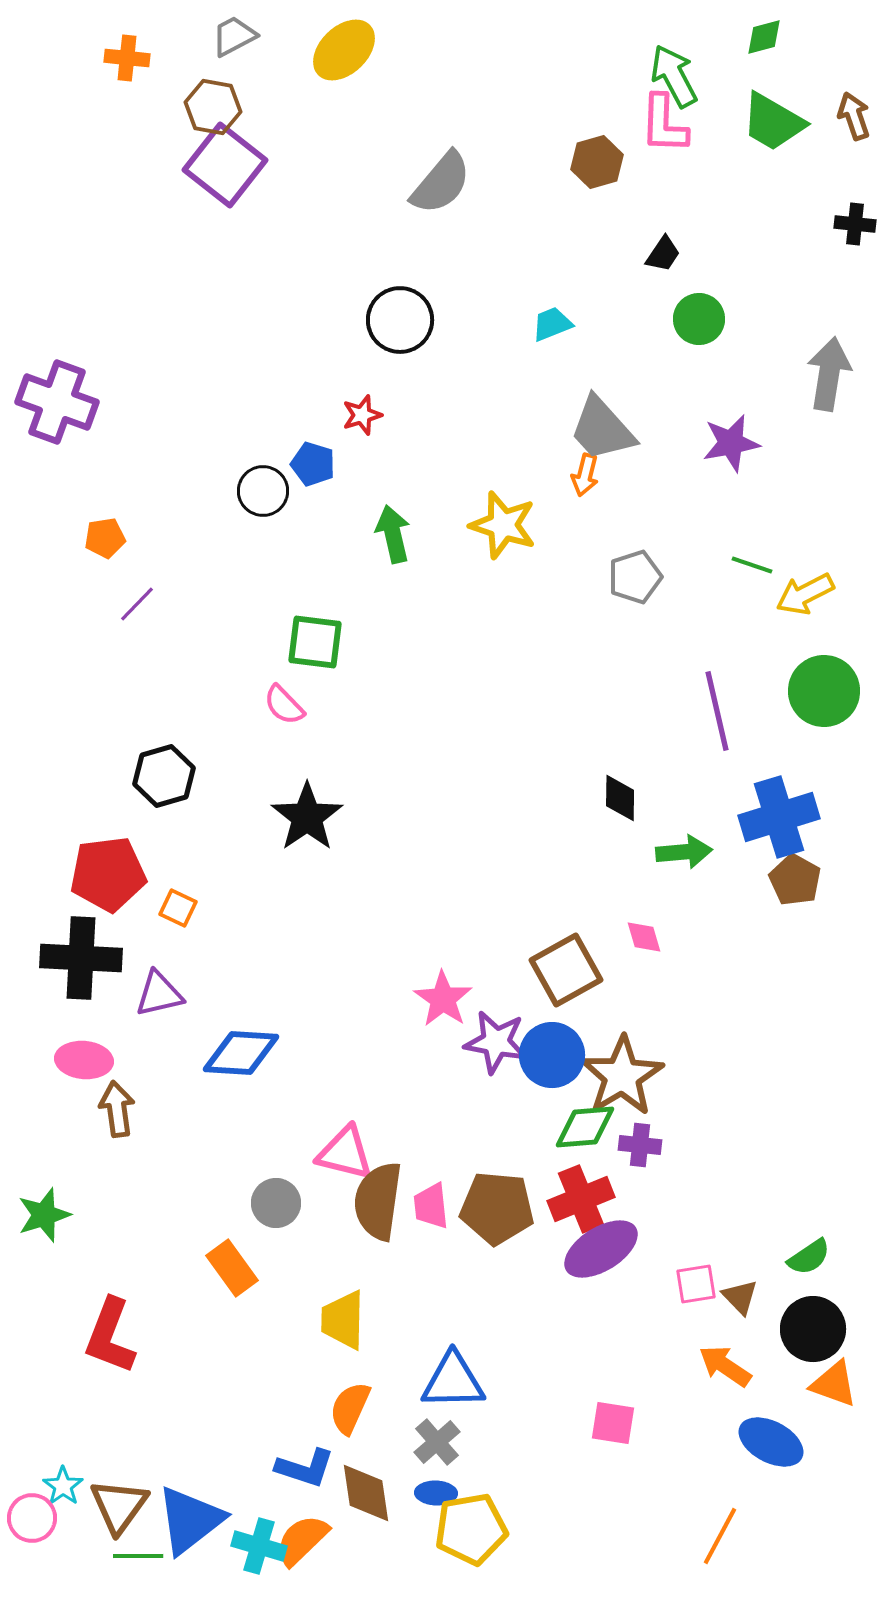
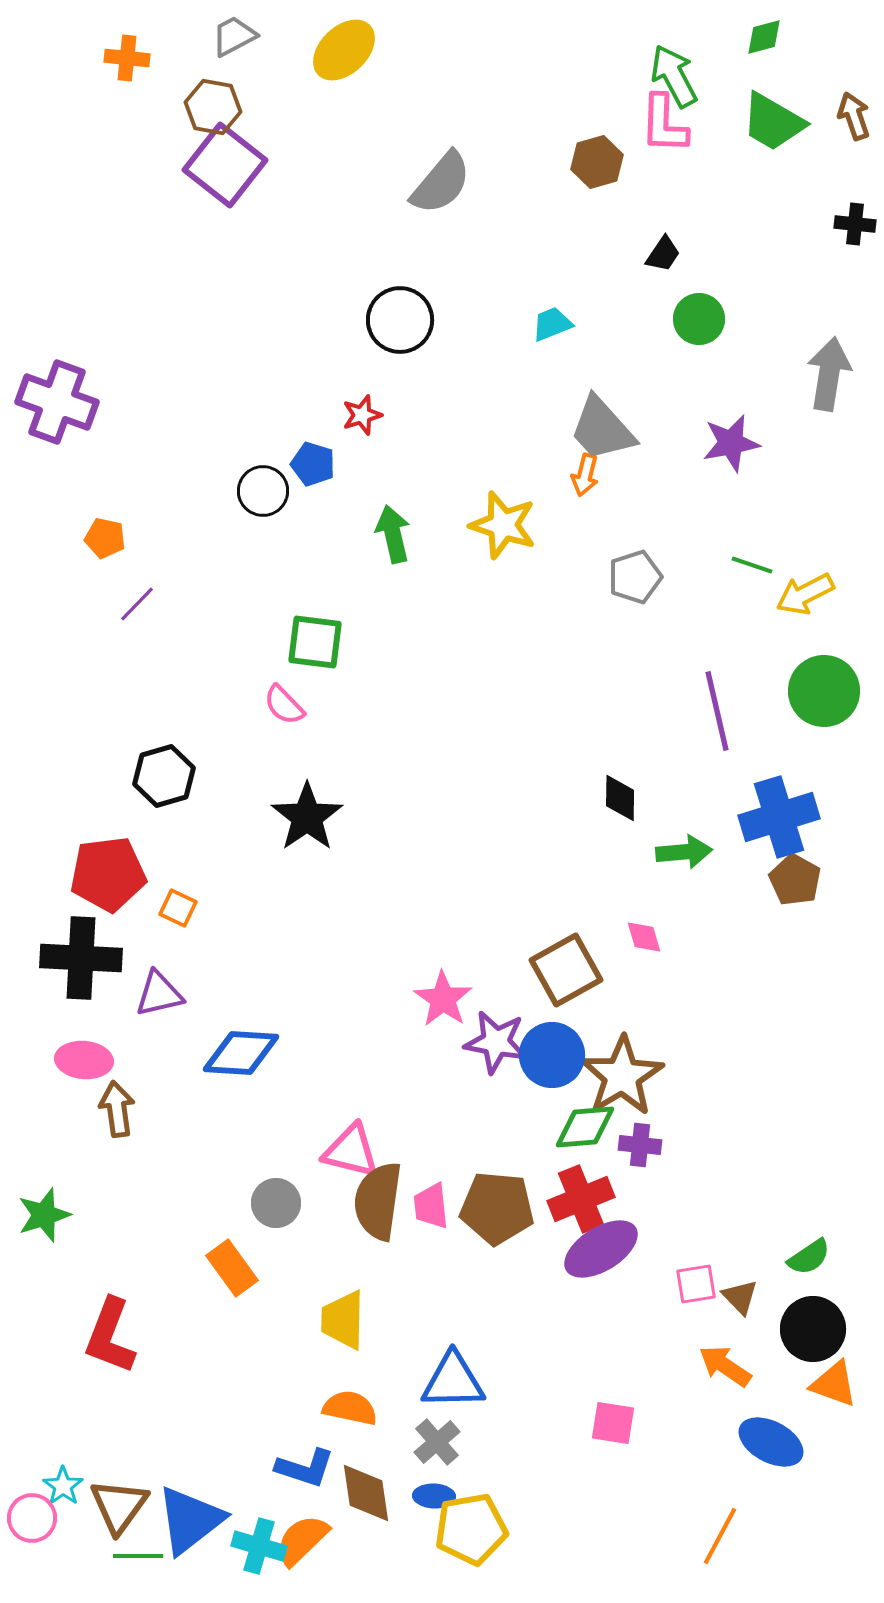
orange pentagon at (105, 538): rotated 21 degrees clockwise
pink triangle at (345, 1153): moved 6 px right, 2 px up
orange semicircle at (350, 1408): rotated 78 degrees clockwise
blue ellipse at (436, 1493): moved 2 px left, 3 px down
